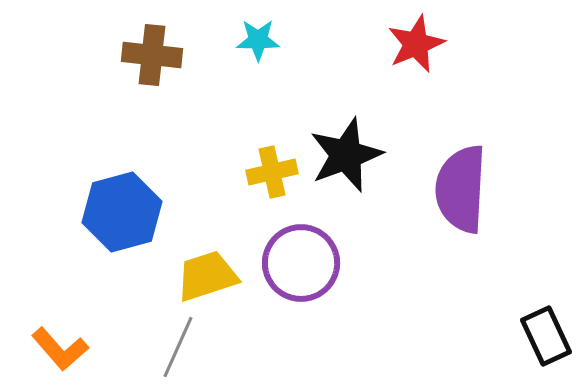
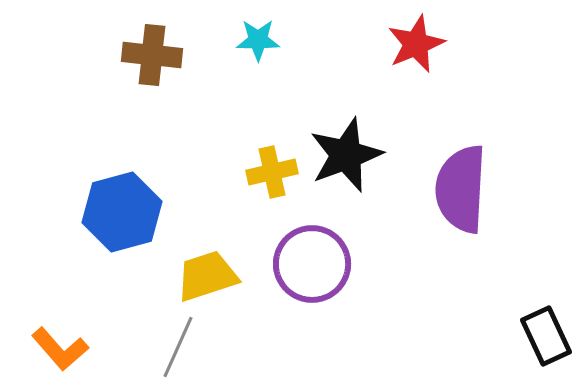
purple circle: moved 11 px right, 1 px down
